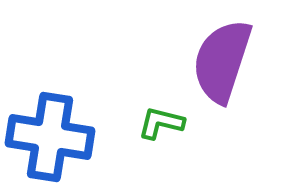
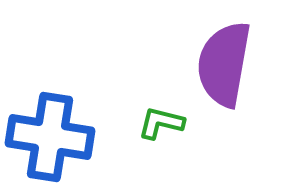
purple semicircle: moved 2 px right, 3 px down; rotated 8 degrees counterclockwise
